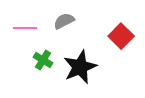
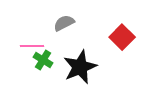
gray semicircle: moved 2 px down
pink line: moved 7 px right, 18 px down
red square: moved 1 px right, 1 px down
